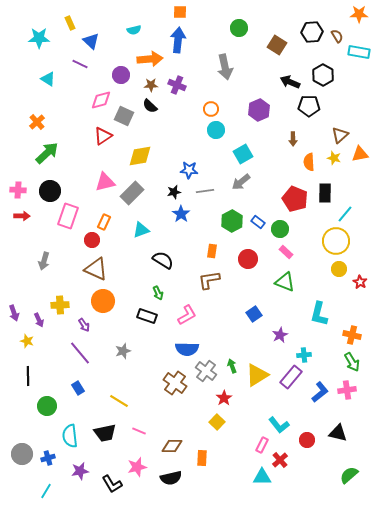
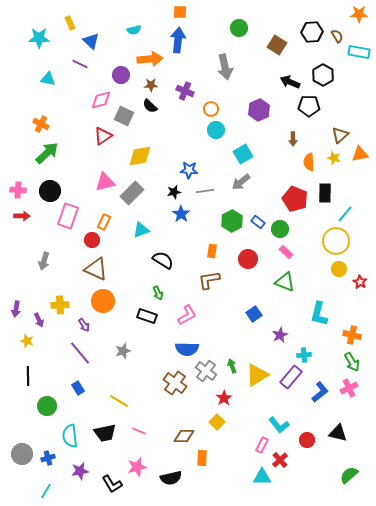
cyan triangle at (48, 79): rotated 21 degrees counterclockwise
purple cross at (177, 85): moved 8 px right, 6 px down
orange cross at (37, 122): moved 4 px right, 2 px down; rotated 21 degrees counterclockwise
purple arrow at (14, 313): moved 2 px right, 4 px up; rotated 28 degrees clockwise
pink cross at (347, 390): moved 2 px right, 2 px up; rotated 18 degrees counterclockwise
brown diamond at (172, 446): moved 12 px right, 10 px up
